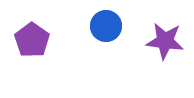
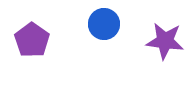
blue circle: moved 2 px left, 2 px up
